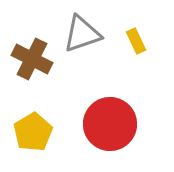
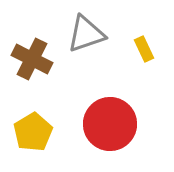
gray triangle: moved 4 px right
yellow rectangle: moved 8 px right, 8 px down
